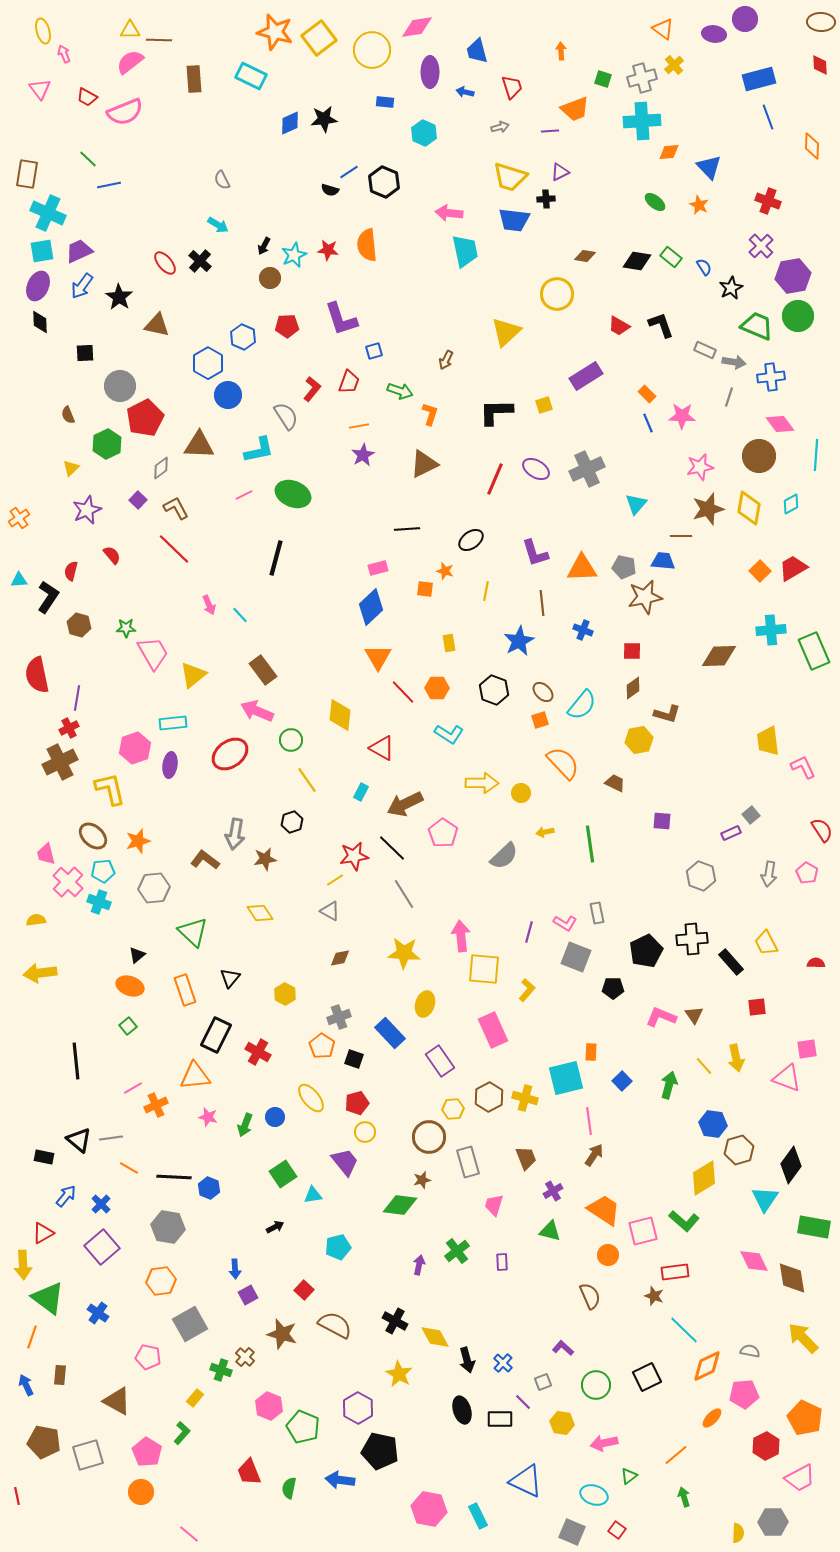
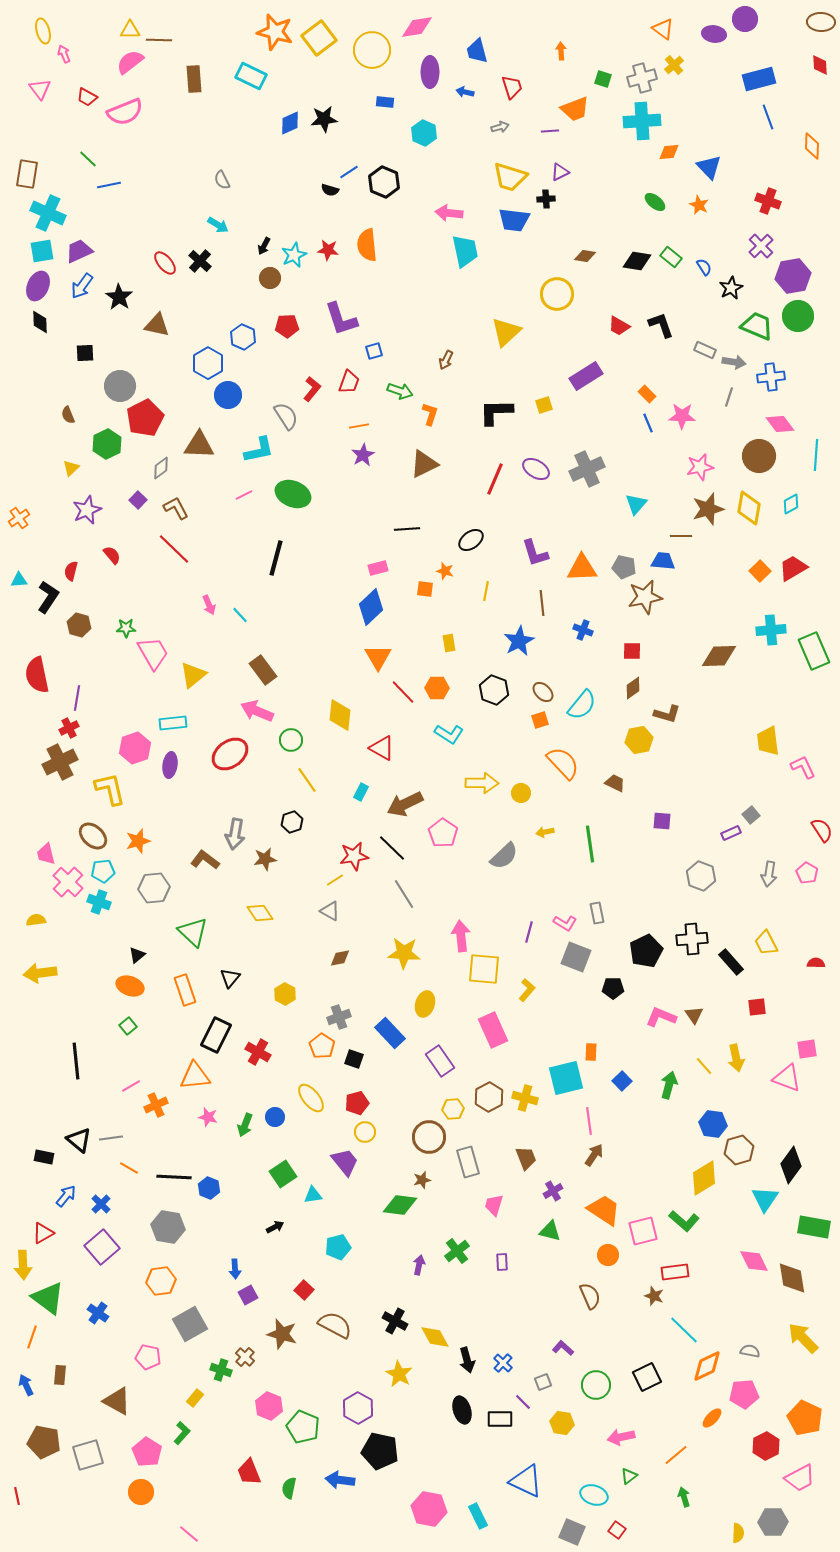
pink line at (133, 1088): moved 2 px left, 2 px up
pink arrow at (604, 1443): moved 17 px right, 6 px up
